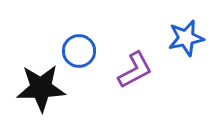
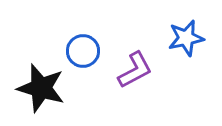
blue circle: moved 4 px right
black star: rotated 18 degrees clockwise
